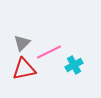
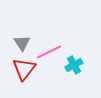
gray triangle: rotated 18 degrees counterclockwise
red triangle: rotated 40 degrees counterclockwise
